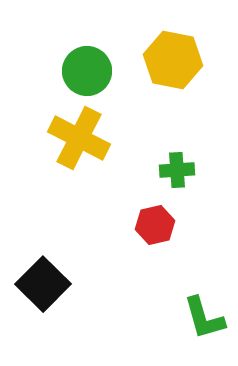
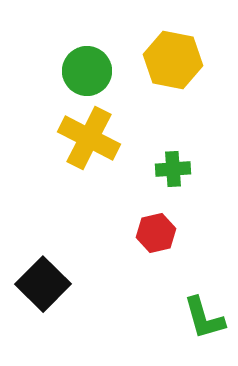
yellow cross: moved 10 px right
green cross: moved 4 px left, 1 px up
red hexagon: moved 1 px right, 8 px down
